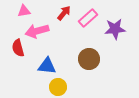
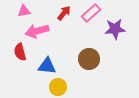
pink rectangle: moved 3 px right, 5 px up
red semicircle: moved 2 px right, 4 px down
